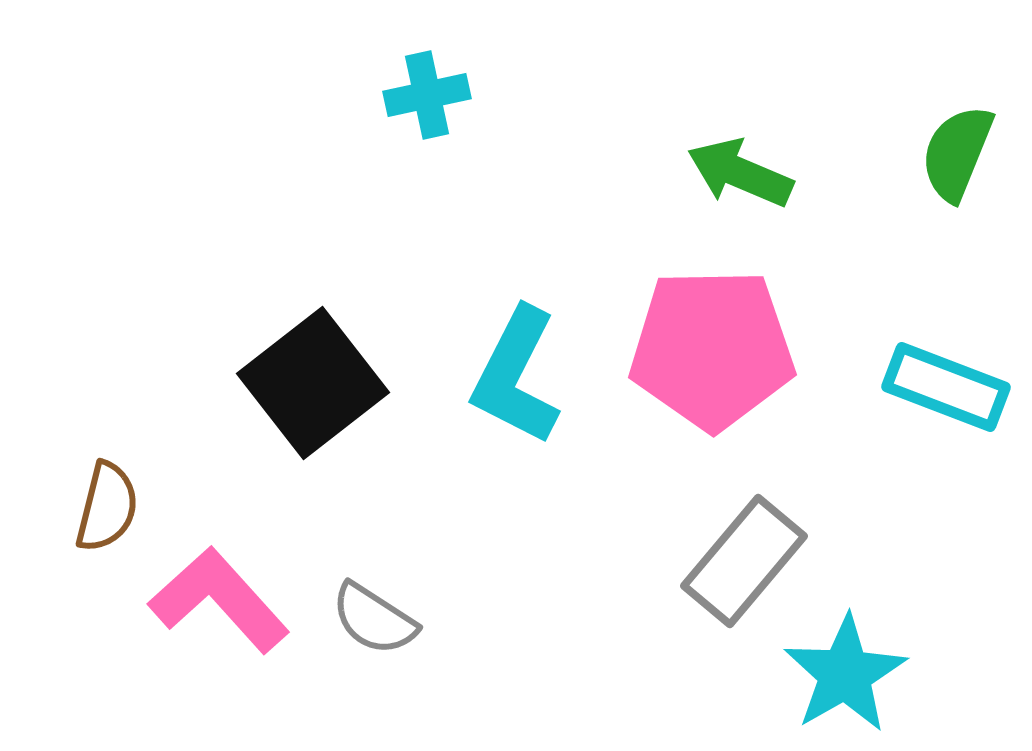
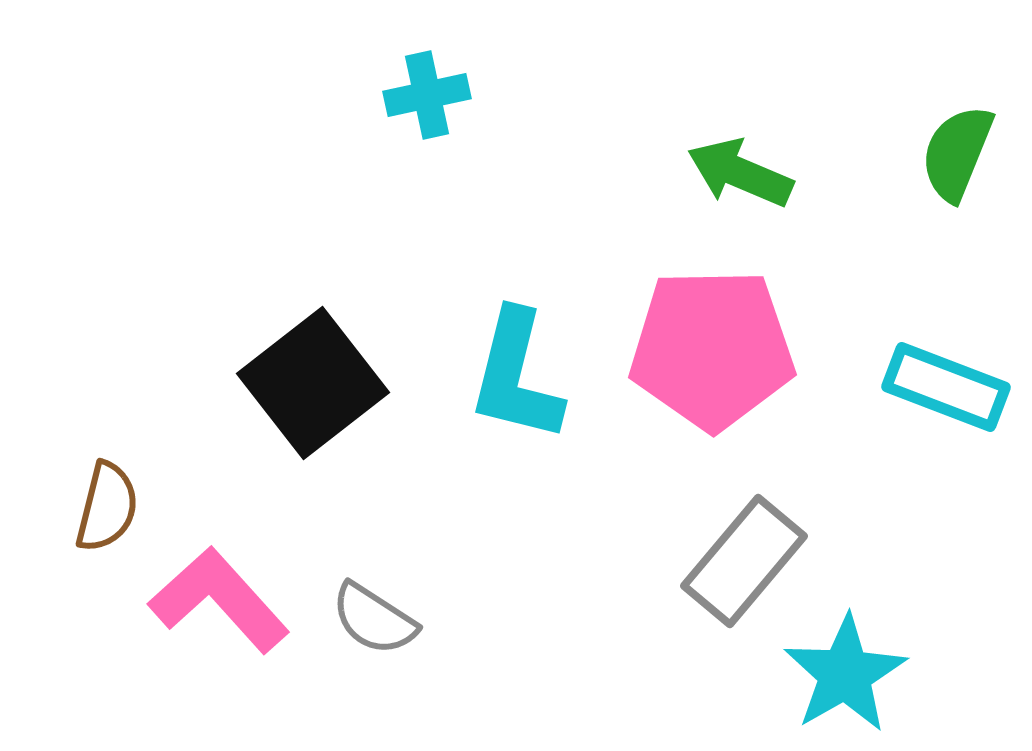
cyan L-shape: rotated 13 degrees counterclockwise
